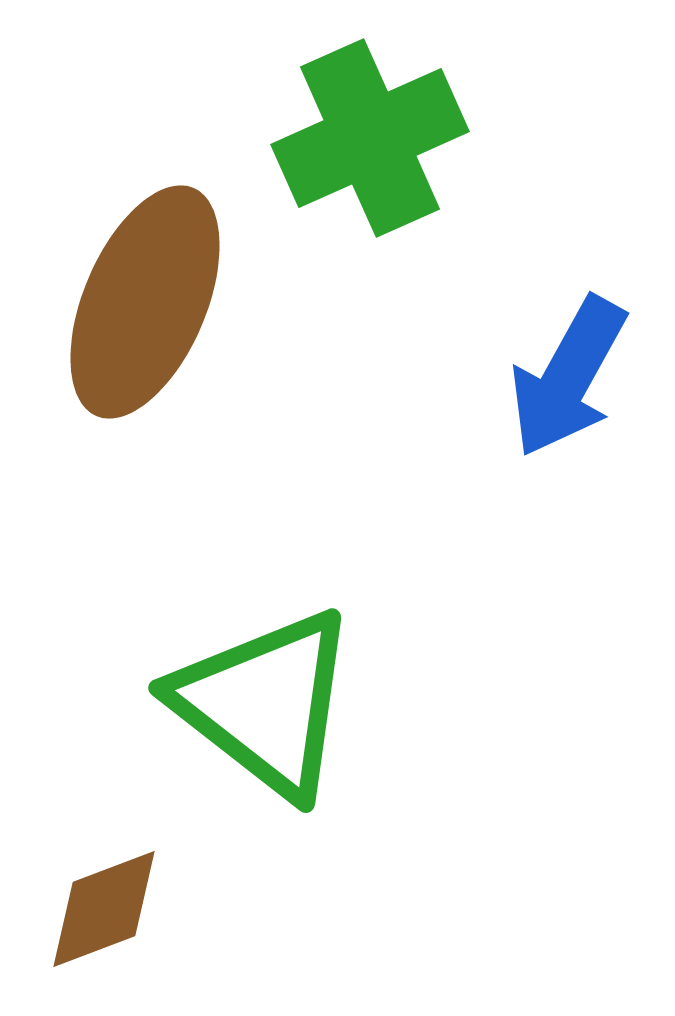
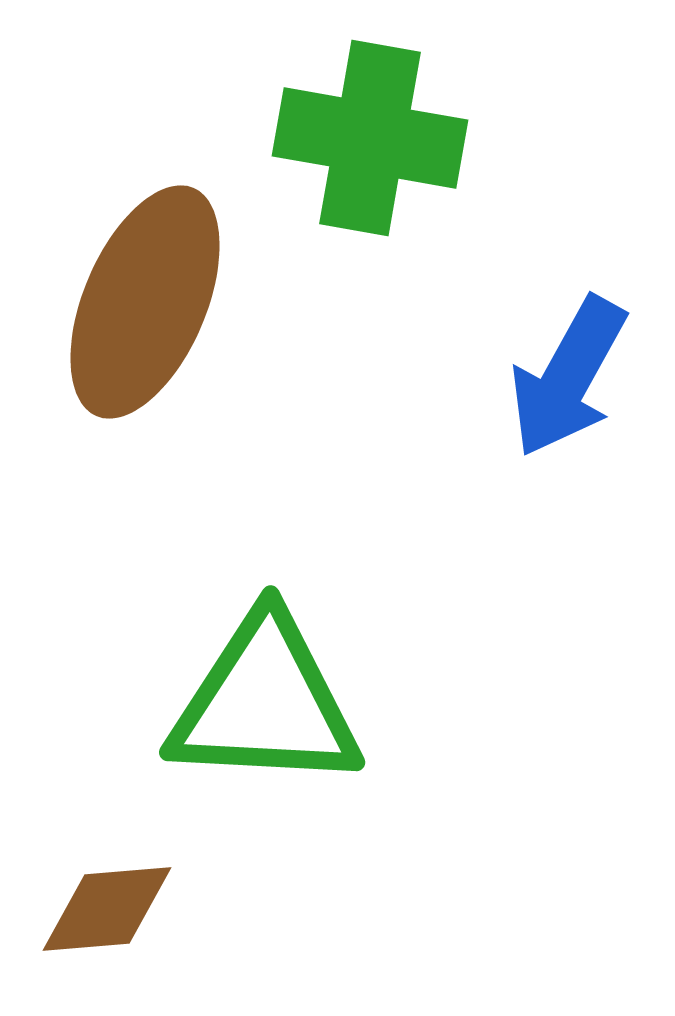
green cross: rotated 34 degrees clockwise
green triangle: rotated 35 degrees counterclockwise
brown diamond: moved 3 px right; rotated 16 degrees clockwise
